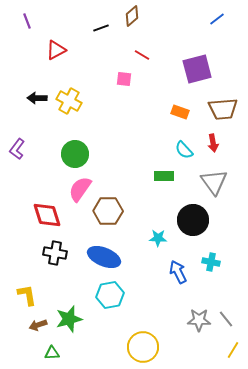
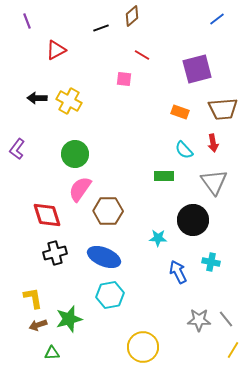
black cross: rotated 25 degrees counterclockwise
yellow L-shape: moved 6 px right, 3 px down
